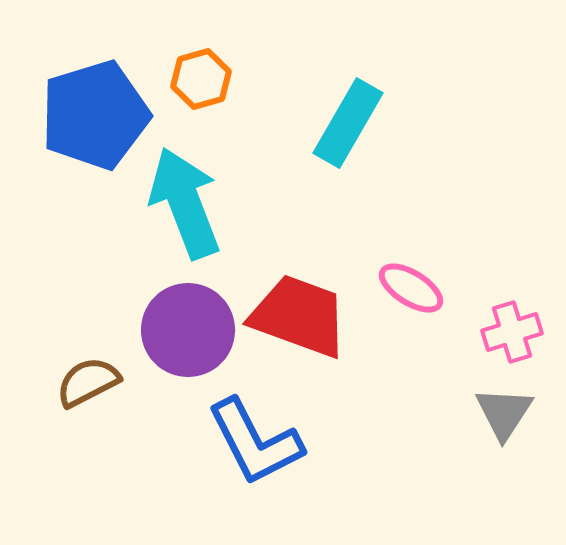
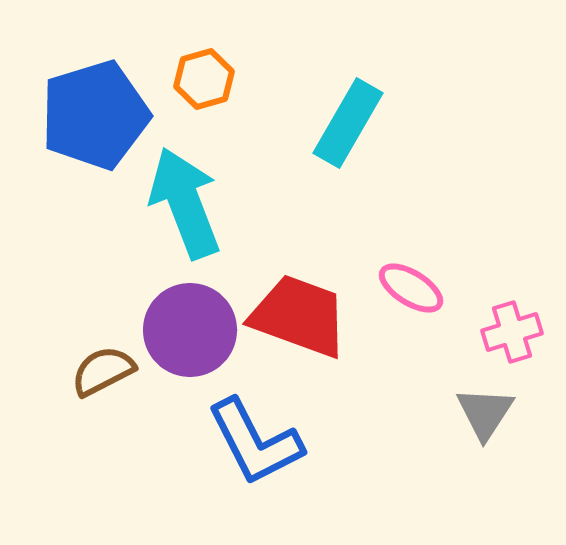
orange hexagon: moved 3 px right
purple circle: moved 2 px right
brown semicircle: moved 15 px right, 11 px up
gray triangle: moved 19 px left
